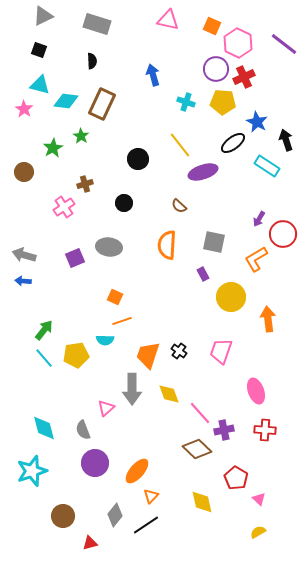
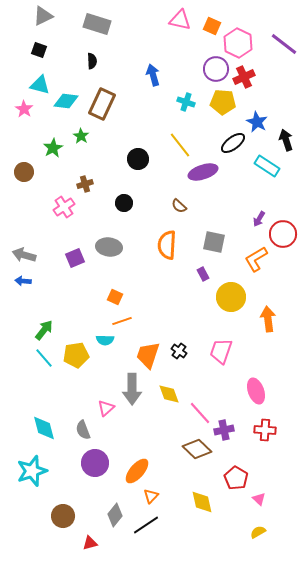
pink triangle at (168, 20): moved 12 px right
